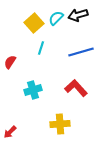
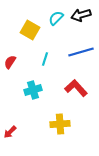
black arrow: moved 3 px right
yellow square: moved 4 px left, 7 px down; rotated 18 degrees counterclockwise
cyan line: moved 4 px right, 11 px down
